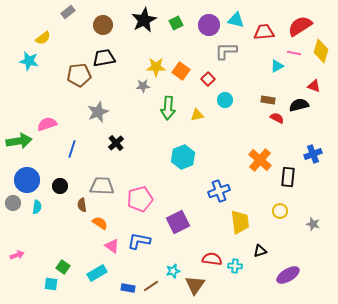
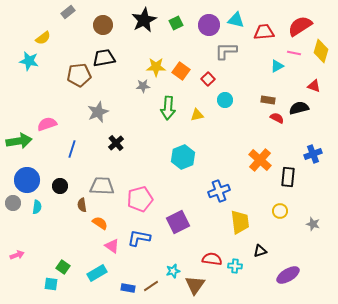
black semicircle at (299, 105): moved 3 px down
blue L-shape at (139, 241): moved 3 px up
